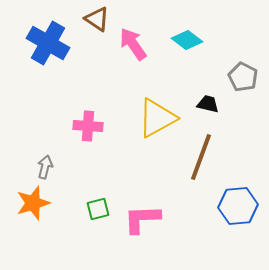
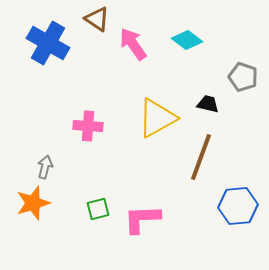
gray pentagon: rotated 8 degrees counterclockwise
